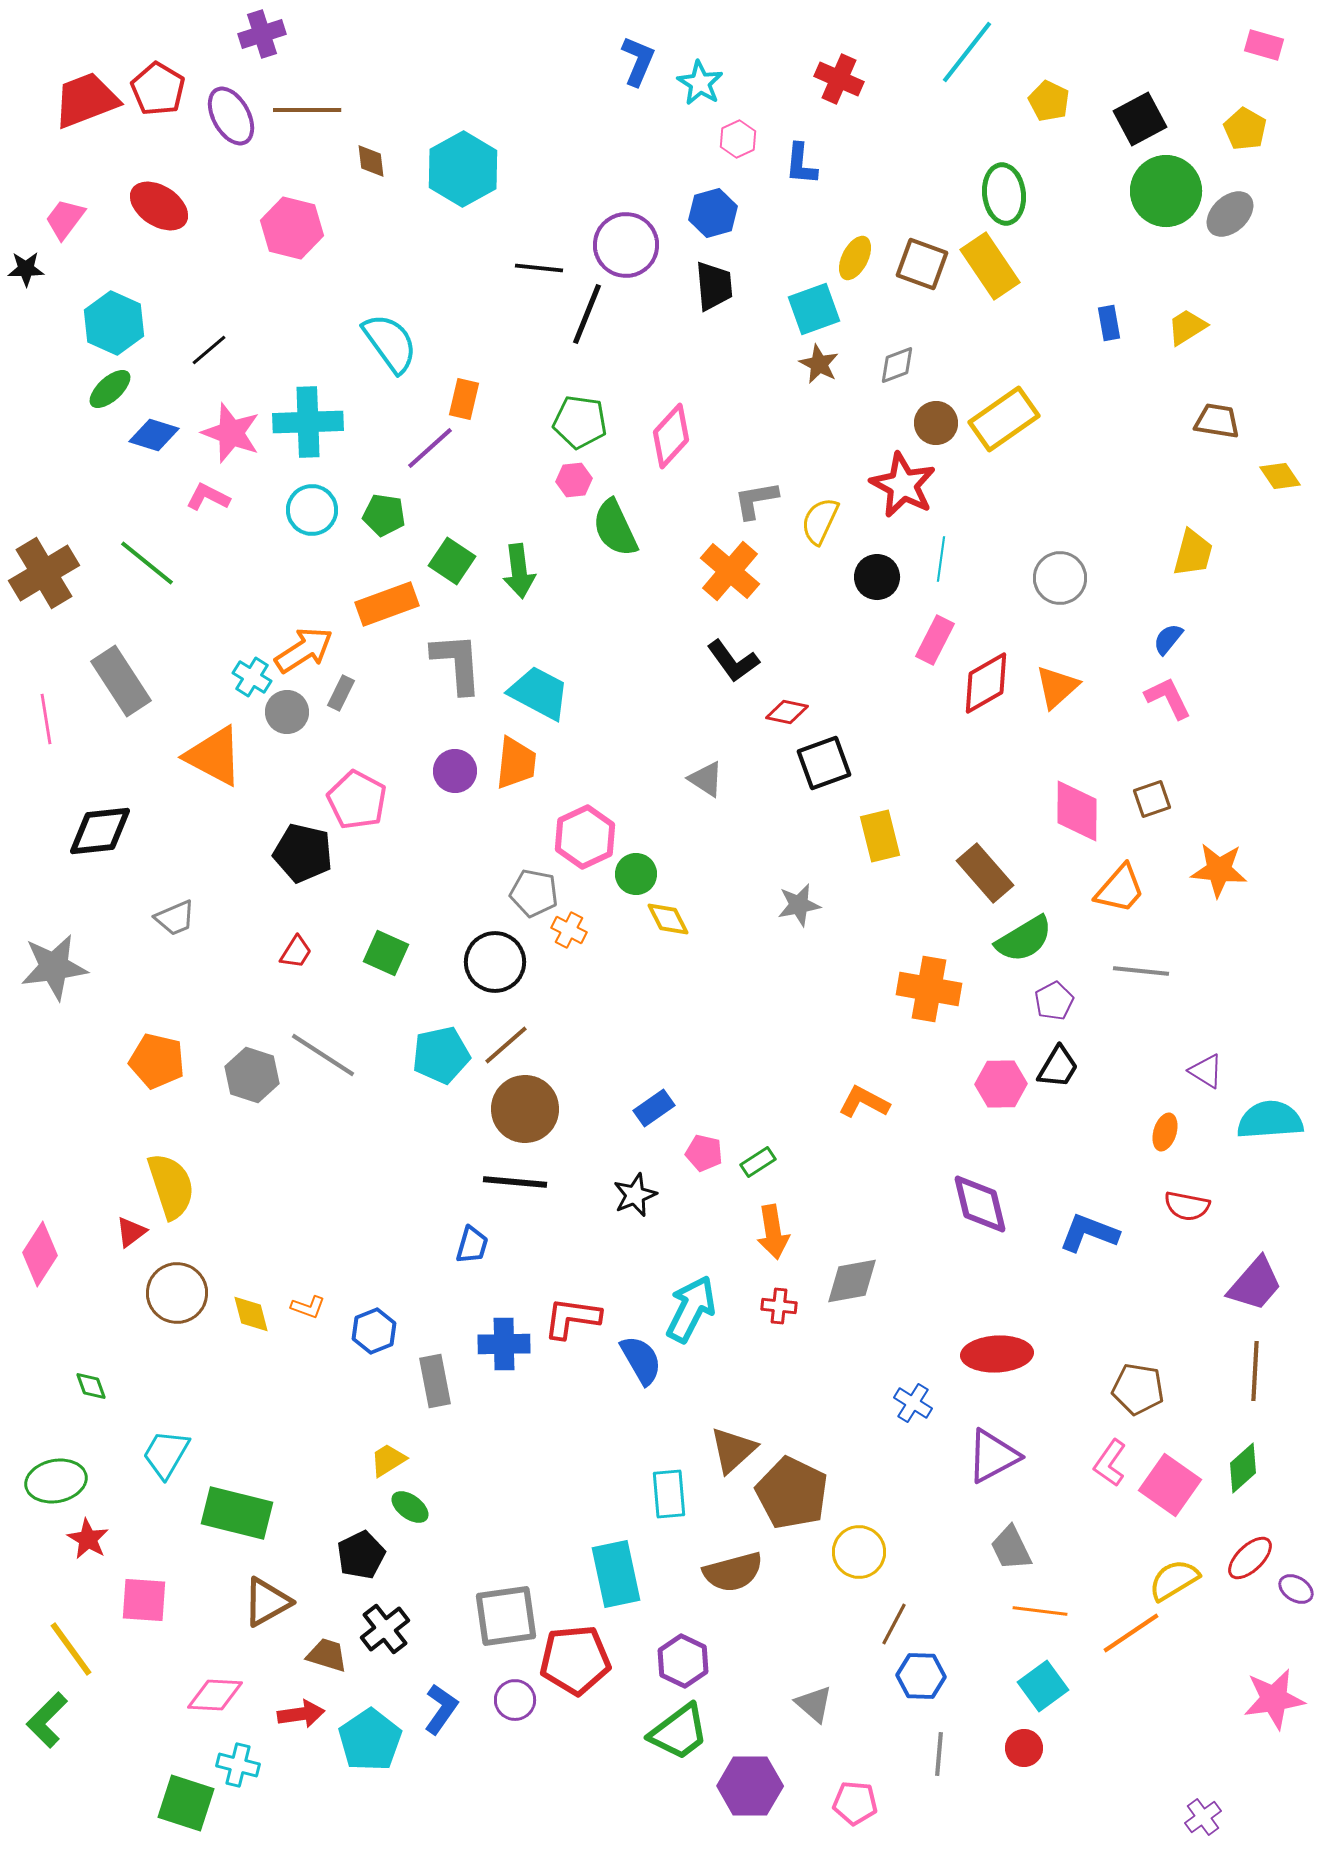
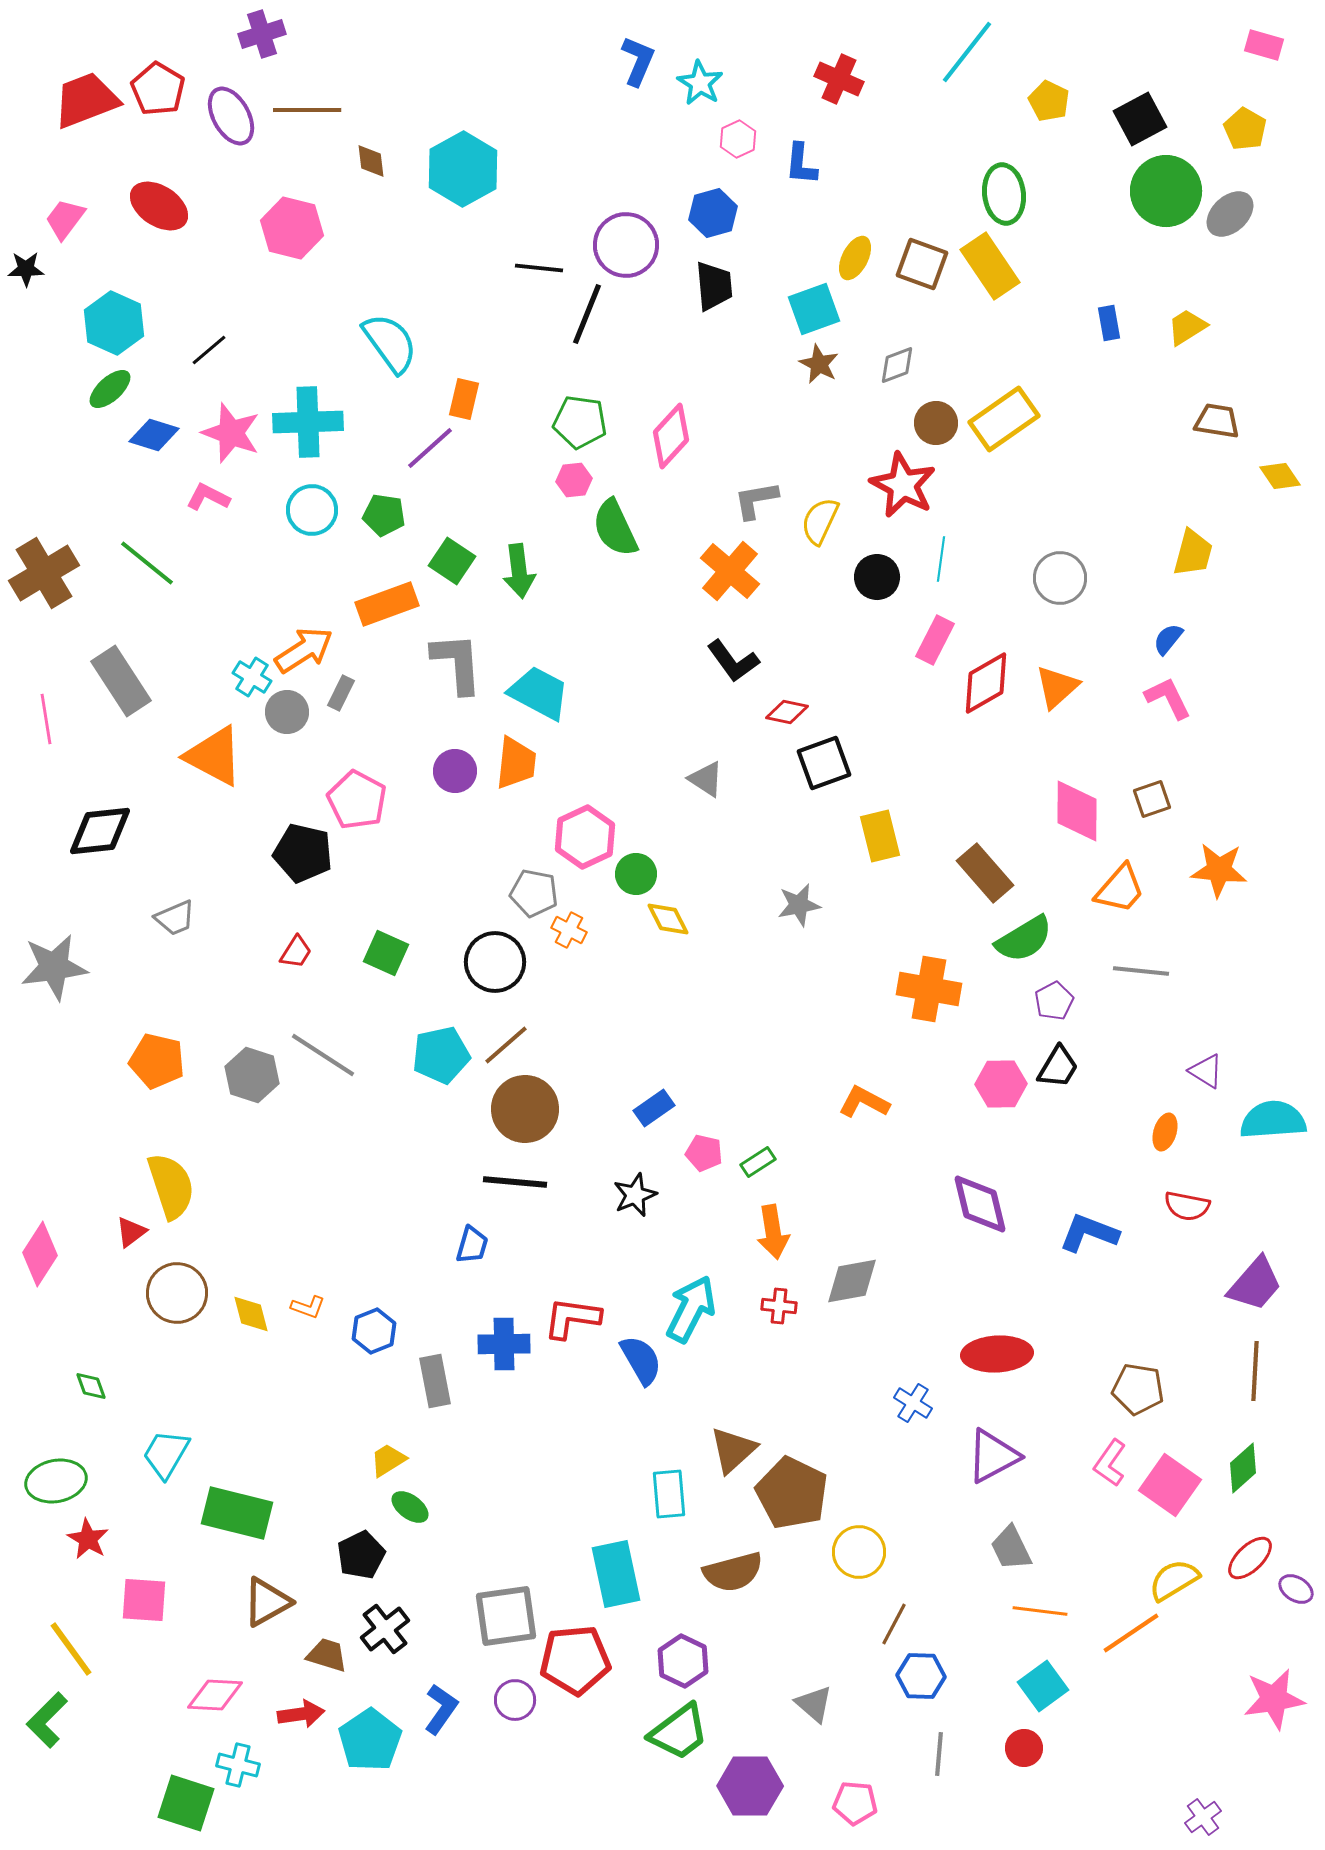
cyan semicircle at (1270, 1120): moved 3 px right
